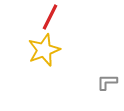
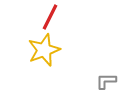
gray L-shape: moved 1 px left, 1 px up
